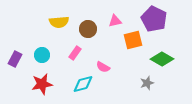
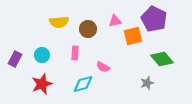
orange square: moved 4 px up
pink rectangle: rotated 32 degrees counterclockwise
green diamond: rotated 20 degrees clockwise
red star: rotated 10 degrees counterclockwise
